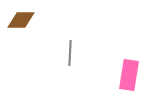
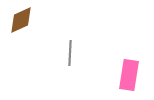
brown diamond: rotated 24 degrees counterclockwise
